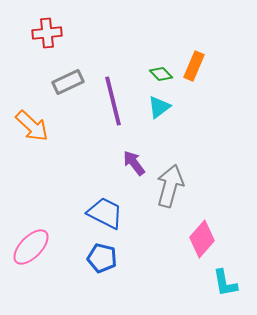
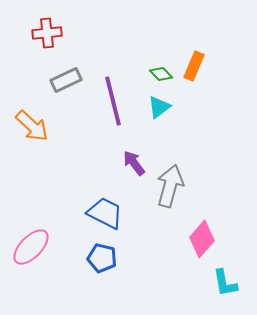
gray rectangle: moved 2 px left, 2 px up
